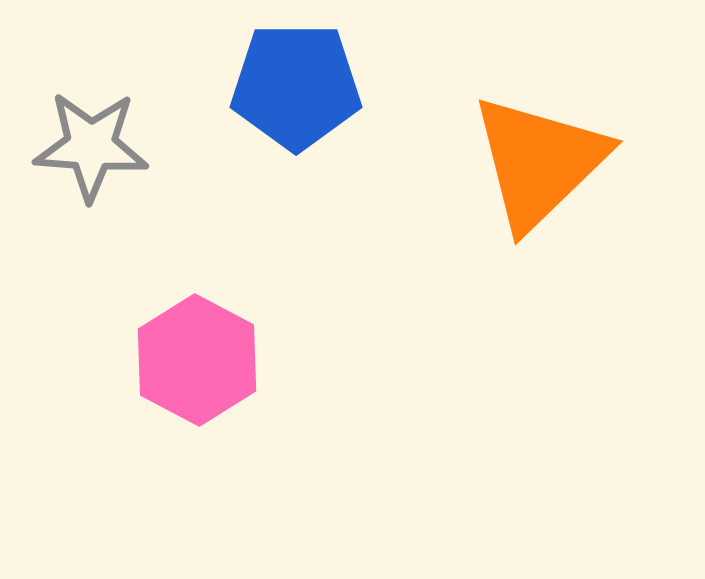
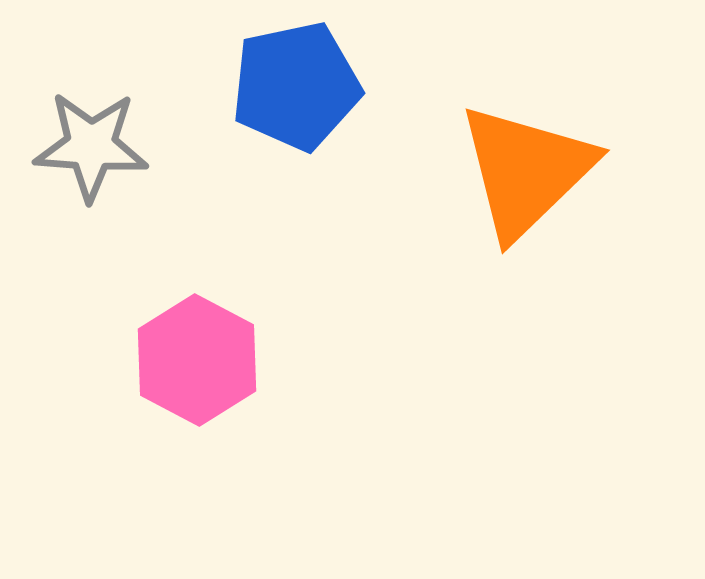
blue pentagon: rotated 12 degrees counterclockwise
orange triangle: moved 13 px left, 9 px down
